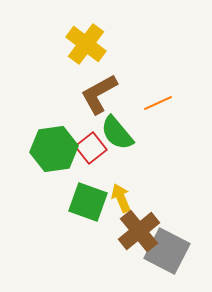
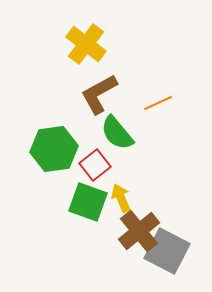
red square: moved 4 px right, 17 px down
